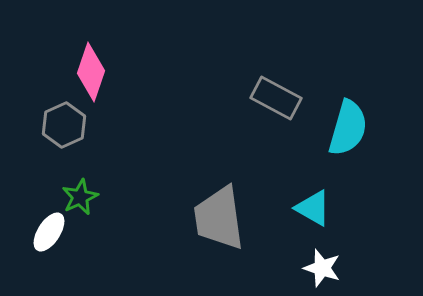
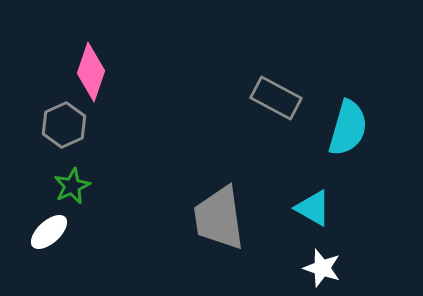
green star: moved 8 px left, 11 px up
white ellipse: rotated 15 degrees clockwise
